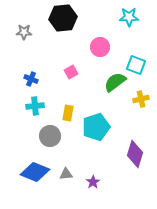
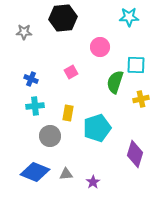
cyan square: rotated 18 degrees counterclockwise
green semicircle: rotated 35 degrees counterclockwise
cyan pentagon: moved 1 px right, 1 px down
